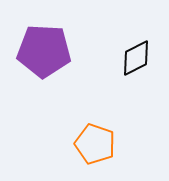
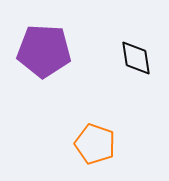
black diamond: rotated 72 degrees counterclockwise
